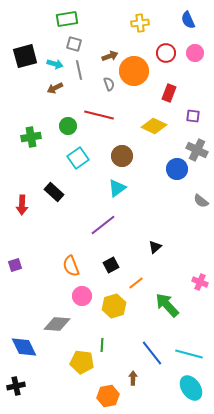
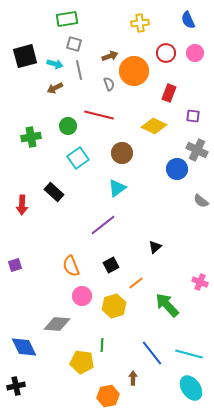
brown circle at (122, 156): moved 3 px up
